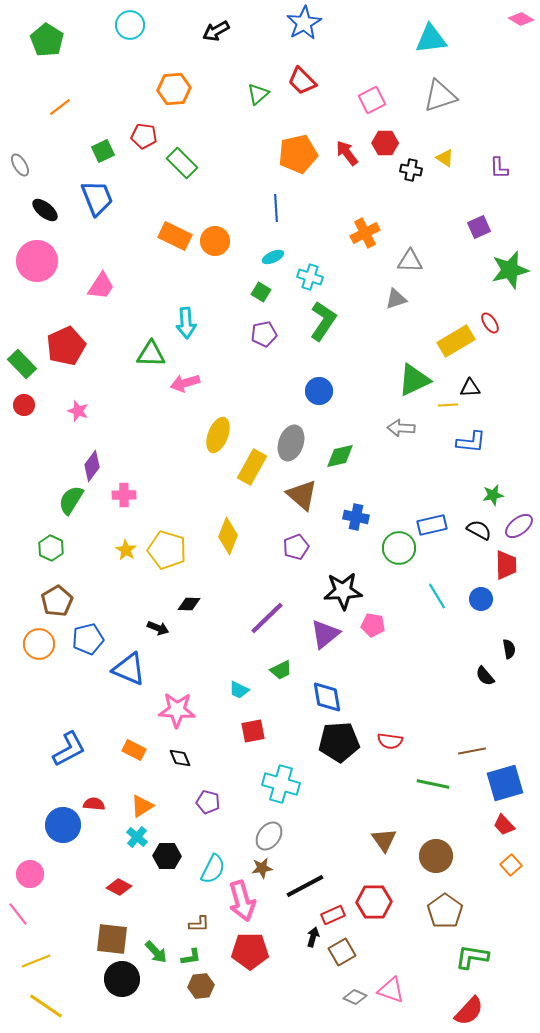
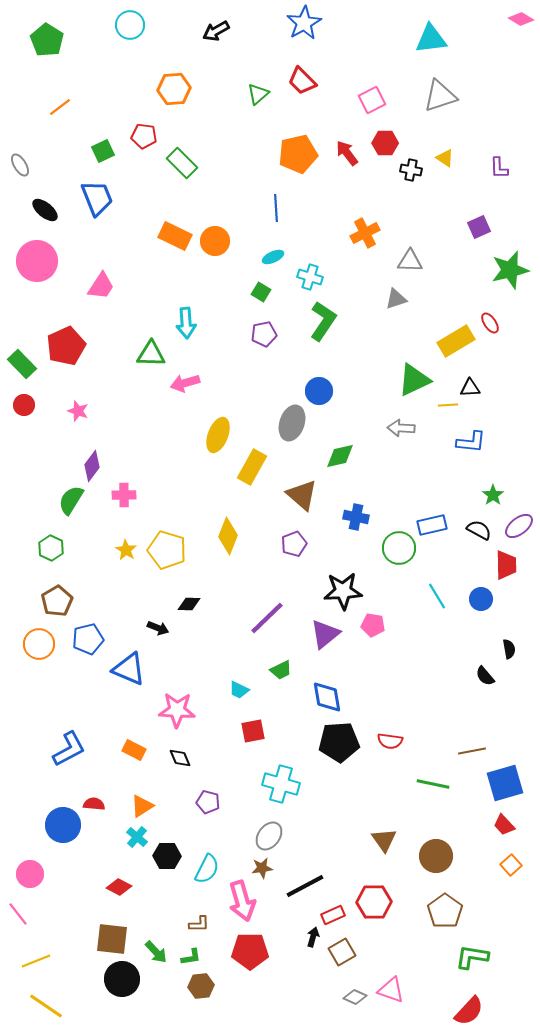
gray ellipse at (291, 443): moved 1 px right, 20 px up
green star at (493, 495): rotated 25 degrees counterclockwise
purple pentagon at (296, 547): moved 2 px left, 3 px up
cyan semicircle at (213, 869): moved 6 px left
